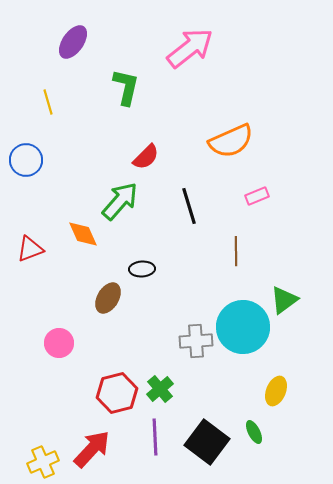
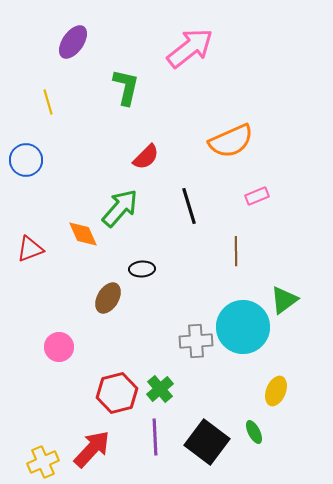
green arrow: moved 7 px down
pink circle: moved 4 px down
